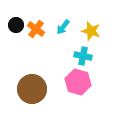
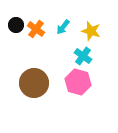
cyan cross: rotated 24 degrees clockwise
brown circle: moved 2 px right, 6 px up
